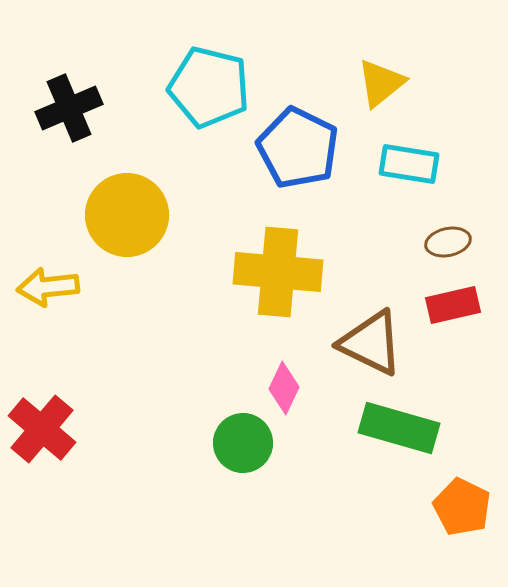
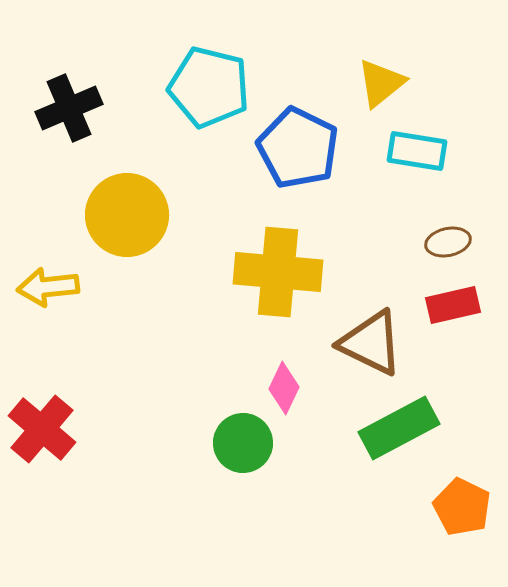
cyan rectangle: moved 8 px right, 13 px up
green rectangle: rotated 44 degrees counterclockwise
